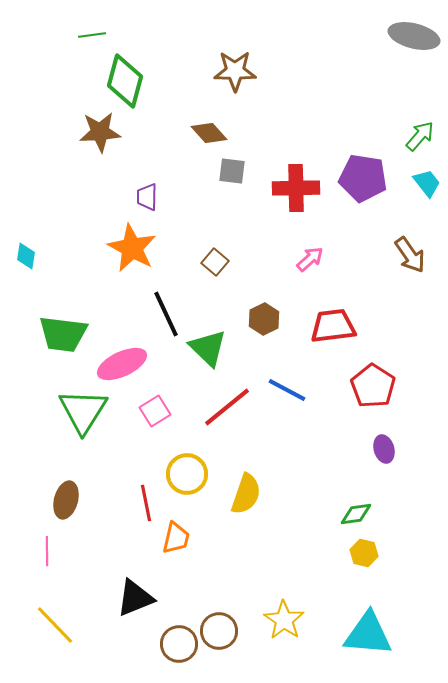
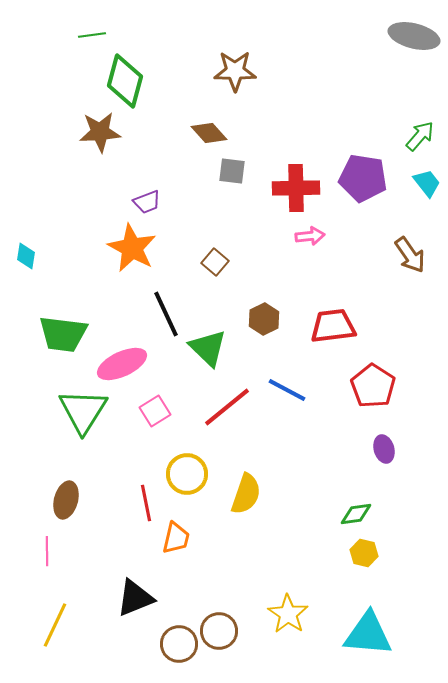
purple trapezoid at (147, 197): moved 5 px down; rotated 112 degrees counterclockwise
pink arrow at (310, 259): moved 23 px up; rotated 36 degrees clockwise
yellow star at (284, 620): moved 4 px right, 6 px up
yellow line at (55, 625): rotated 69 degrees clockwise
